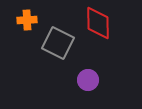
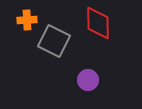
gray square: moved 4 px left, 2 px up
